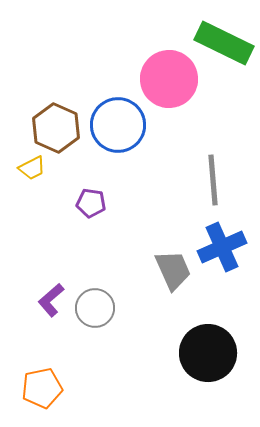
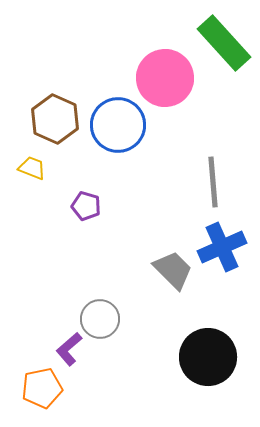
green rectangle: rotated 22 degrees clockwise
pink circle: moved 4 px left, 1 px up
brown hexagon: moved 1 px left, 9 px up
yellow trapezoid: rotated 132 degrees counterclockwise
gray line: moved 2 px down
purple pentagon: moved 5 px left, 3 px down; rotated 8 degrees clockwise
gray trapezoid: rotated 21 degrees counterclockwise
purple L-shape: moved 18 px right, 49 px down
gray circle: moved 5 px right, 11 px down
black circle: moved 4 px down
